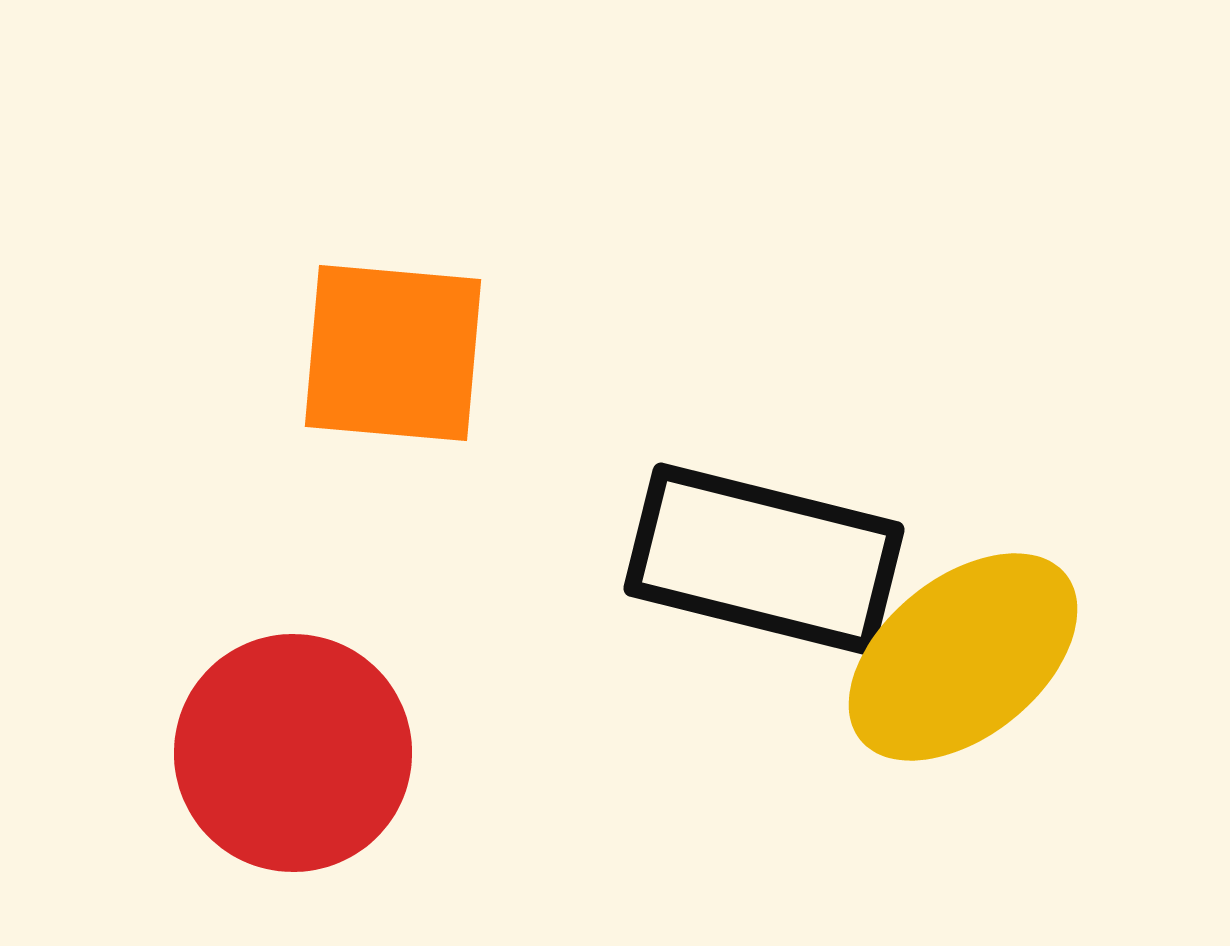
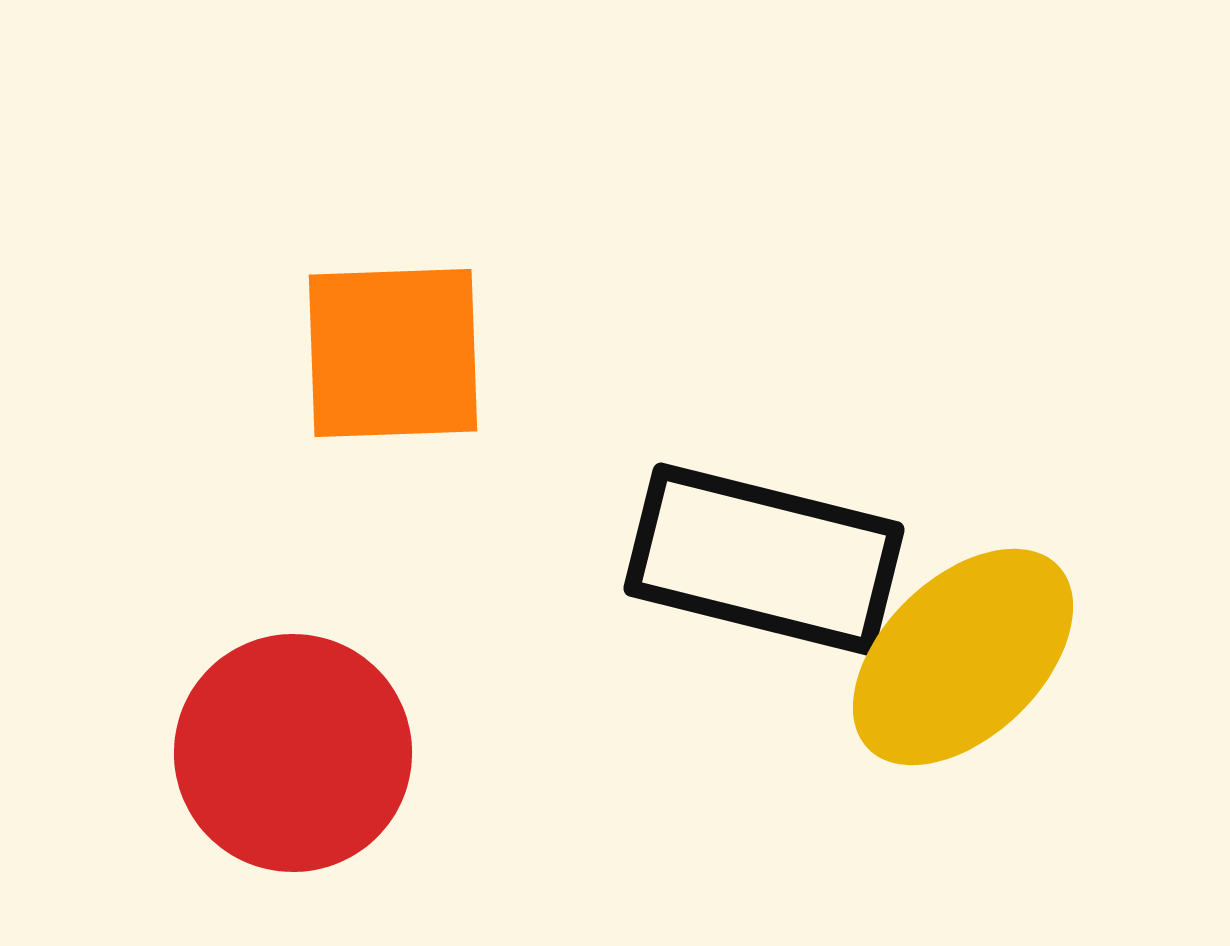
orange square: rotated 7 degrees counterclockwise
yellow ellipse: rotated 5 degrees counterclockwise
